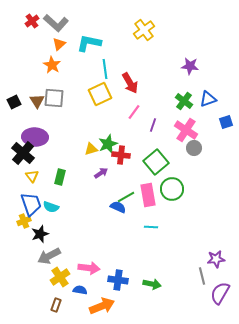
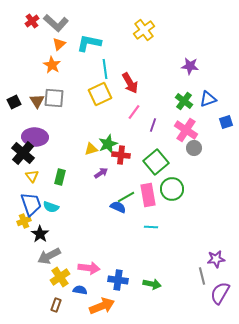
black star at (40, 234): rotated 18 degrees counterclockwise
